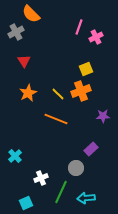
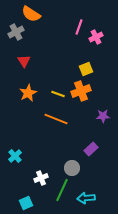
orange semicircle: rotated 12 degrees counterclockwise
yellow line: rotated 24 degrees counterclockwise
gray circle: moved 4 px left
green line: moved 1 px right, 2 px up
